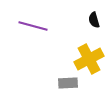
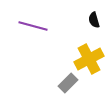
gray rectangle: rotated 42 degrees counterclockwise
